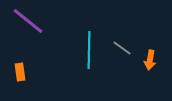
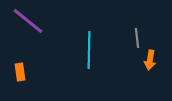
gray line: moved 15 px right, 10 px up; rotated 48 degrees clockwise
